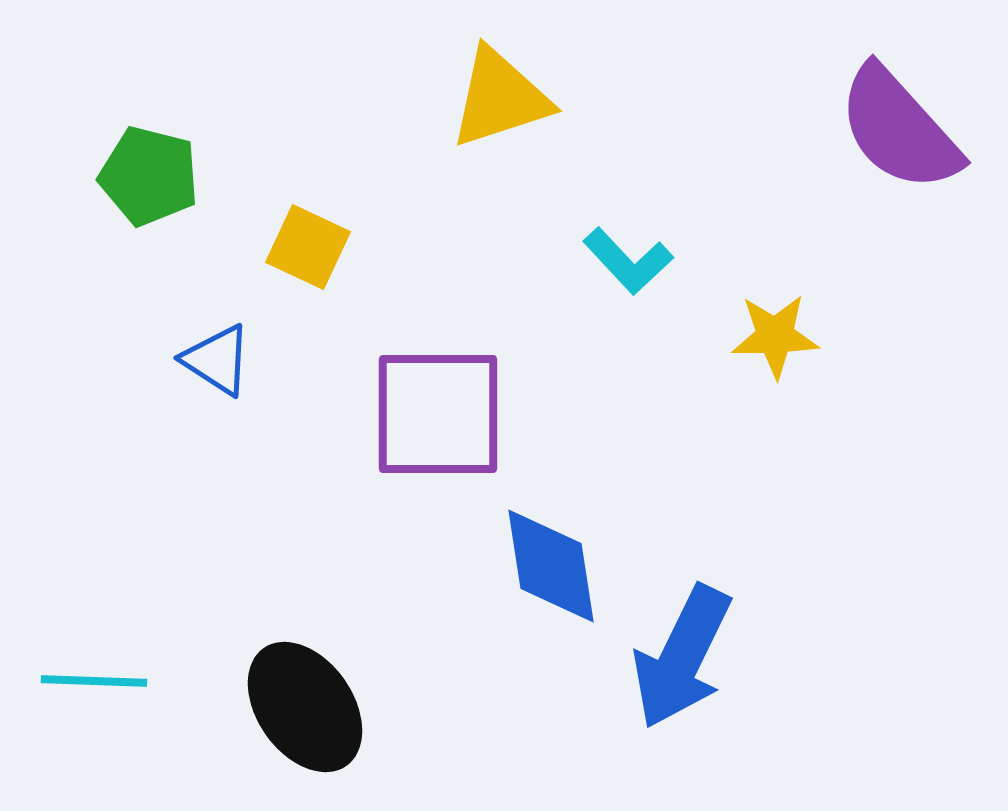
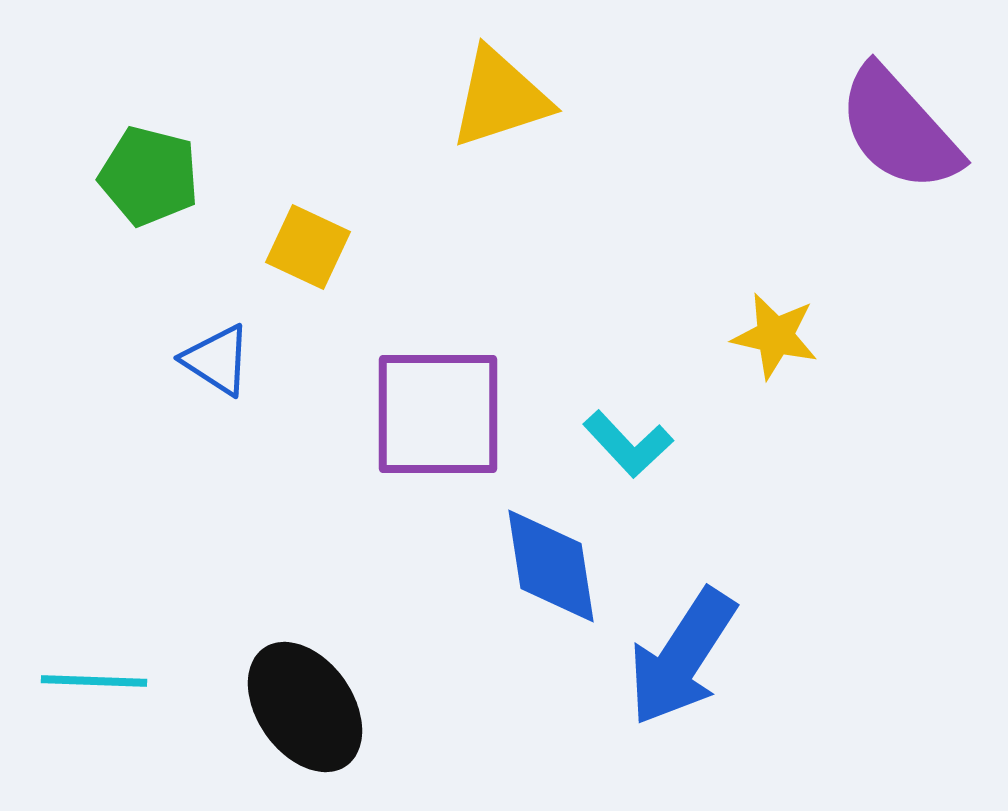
cyan L-shape: moved 183 px down
yellow star: rotated 14 degrees clockwise
blue arrow: rotated 7 degrees clockwise
